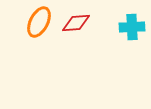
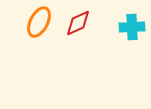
red diamond: moved 2 px right; rotated 20 degrees counterclockwise
